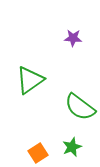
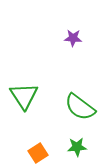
green triangle: moved 6 px left, 16 px down; rotated 28 degrees counterclockwise
green star: moved 5 px right; rotated 18 degrees clockwise
